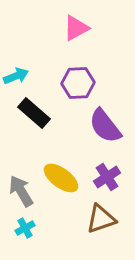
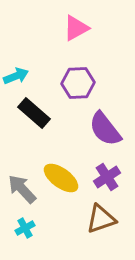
purple semicircle: moved 3 px down
gray arrow: moved 1 px right, 2 px up; rotated 12 degrees counterclockwise
